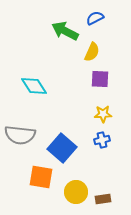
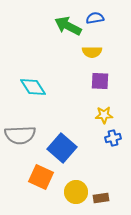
blue semicircle: rotated 18 degrees clockwise
green arrow: moved 3 px right, 5 px up
yellow semicircle: rotated 66 degrees clockwise
purple square: moved 2 px down
cyan diamond: moved 1 px left, 1 px down
yellow star: moved 1 px right, 1 px down
gray semicircle: rotated 8 degrees counterclockwise
blue cross: moved 11 px right, 2 px up
orange square: rotated 15 degrees clockwise
brown rectangle: moved 2 px left, 1 px up
